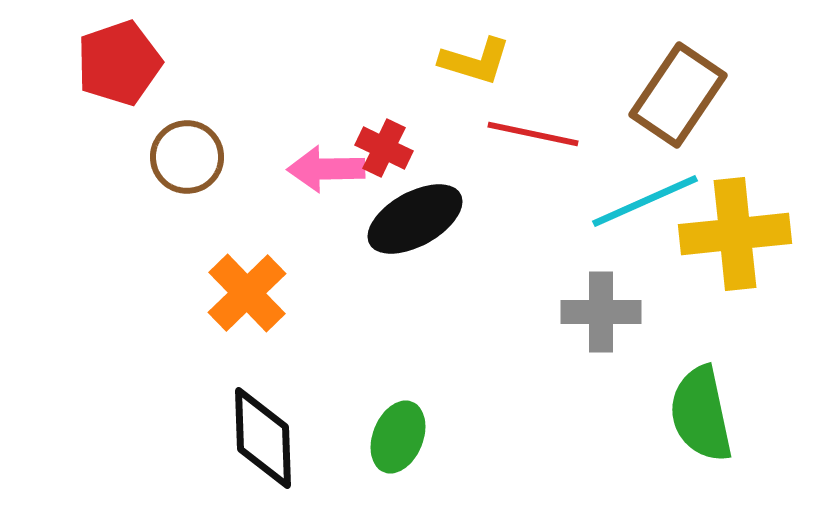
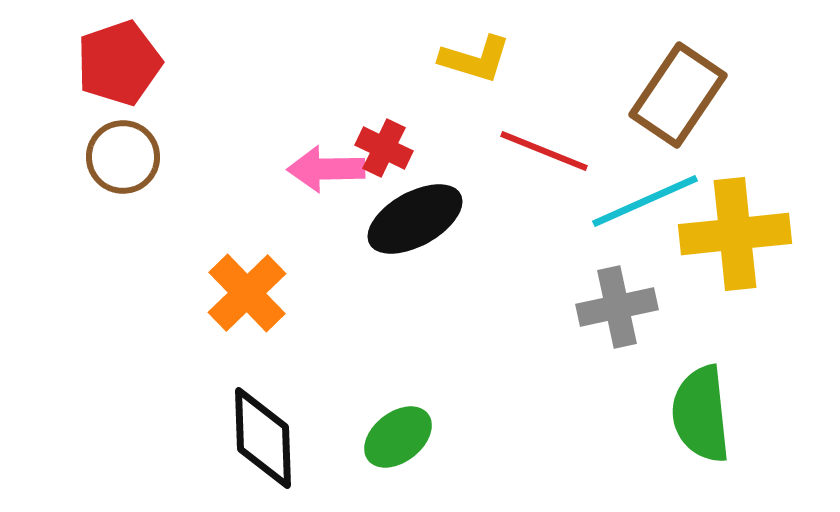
yellow L-shape: moved 2 px up
red line: moved 11 px right, 17 px down; rotated 10 degrees clockwise
brown circle: moved 64 px left
gray cross: moved 16 px right, 5 px up; rotated 12 degrees counterclockwise
green semicircle: rotated 6 degrees clockwise
green ellipse: rotated 30 degrees clockwise
